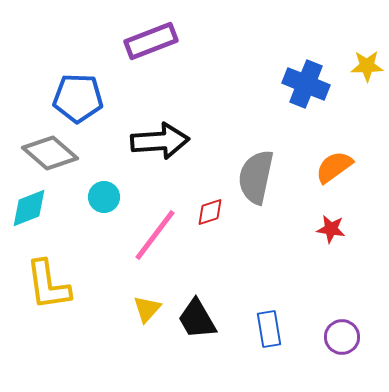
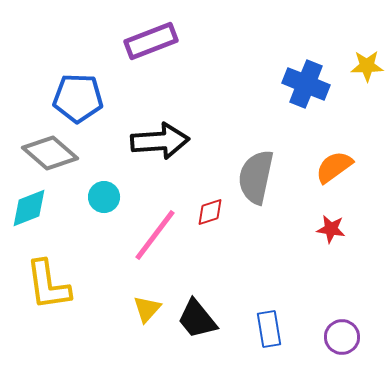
black trapezoid: rotated 9 degrees counterclockwise
